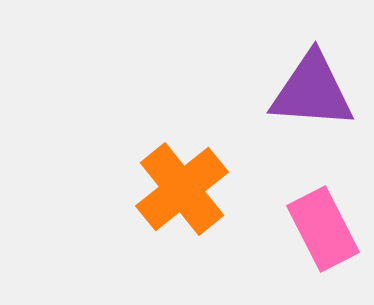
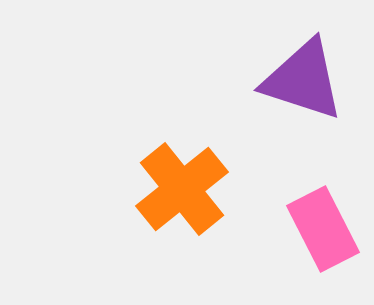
purple triangle: moved 9 px left, 11 px up; rotated 14 degrees clockwise
